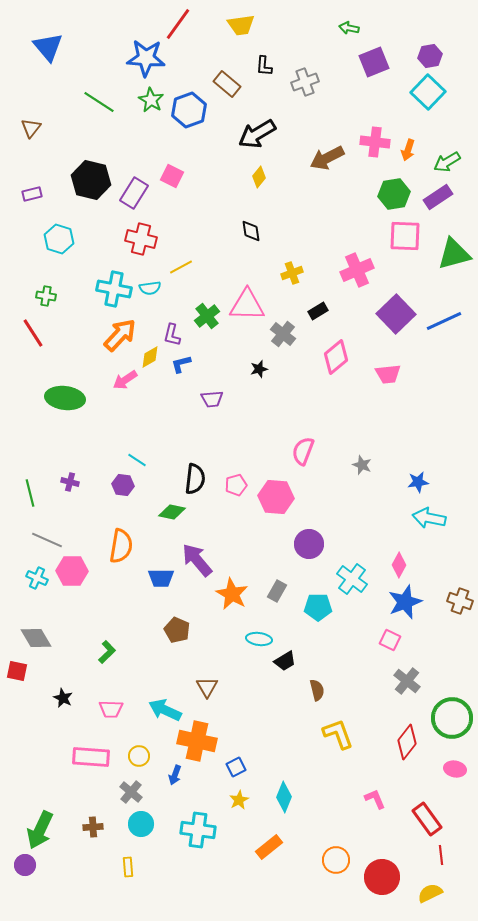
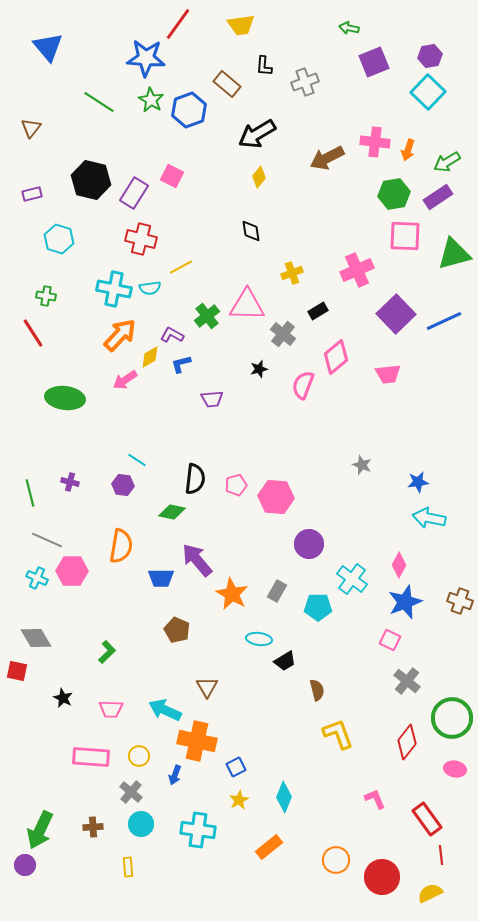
purple L-shape at (172, 335): rotated 105 degrees clockwise
pink semicircle at (303, 451): moved 66 px up
